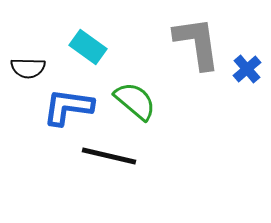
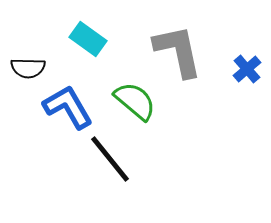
gray L-shape: moved 19 px left, 8 px down; rotated 4 degrees counterclockwise
cyan rectangle: moved 8 px up
blue L-shape: rotated 52 degrees clockwise
black line: moved 1 px right, 3 px down; rotated 38 degrees clockwise
